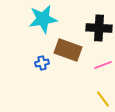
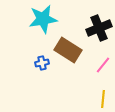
black cross: rotated 25 degrees counterclockwise
brown rectangle: rotated 12 degrees clockwise
pink line: rotated 30 degrees counterclockwise
yellow line: rotated 42 degrees clockwise
